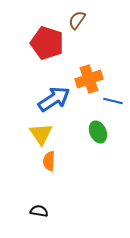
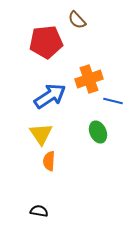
brown semicircle: rotated 78 degrees counterclockwise
red pentagon: moved 1 px left, 1 px up; rotated 24 degrees counterclockwise
blue arrow: moved 4 px left, 3 px up
